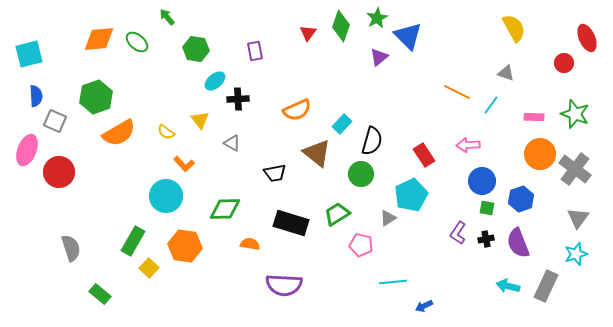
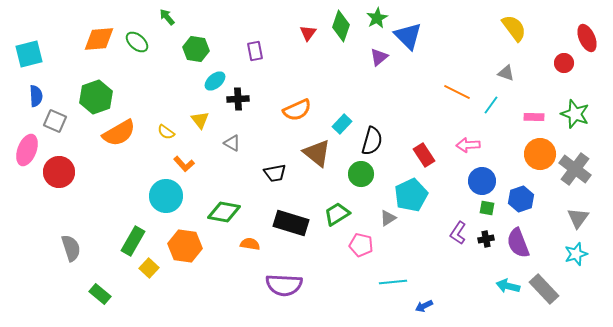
yellow semicircle at (514, 28): rotated 8 degrees counterclockwise
green diamond at (225, 209): moved 1 px left, 3 px down; rotated 12 degrees clockwise
gray rectangle at (546, 286): moved 2 px left, 3 px down; rotated 68 degrees counterclockwise
